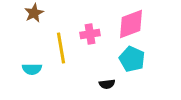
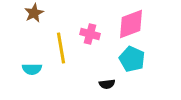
pink cross: rotated 24 degrees clockwise
